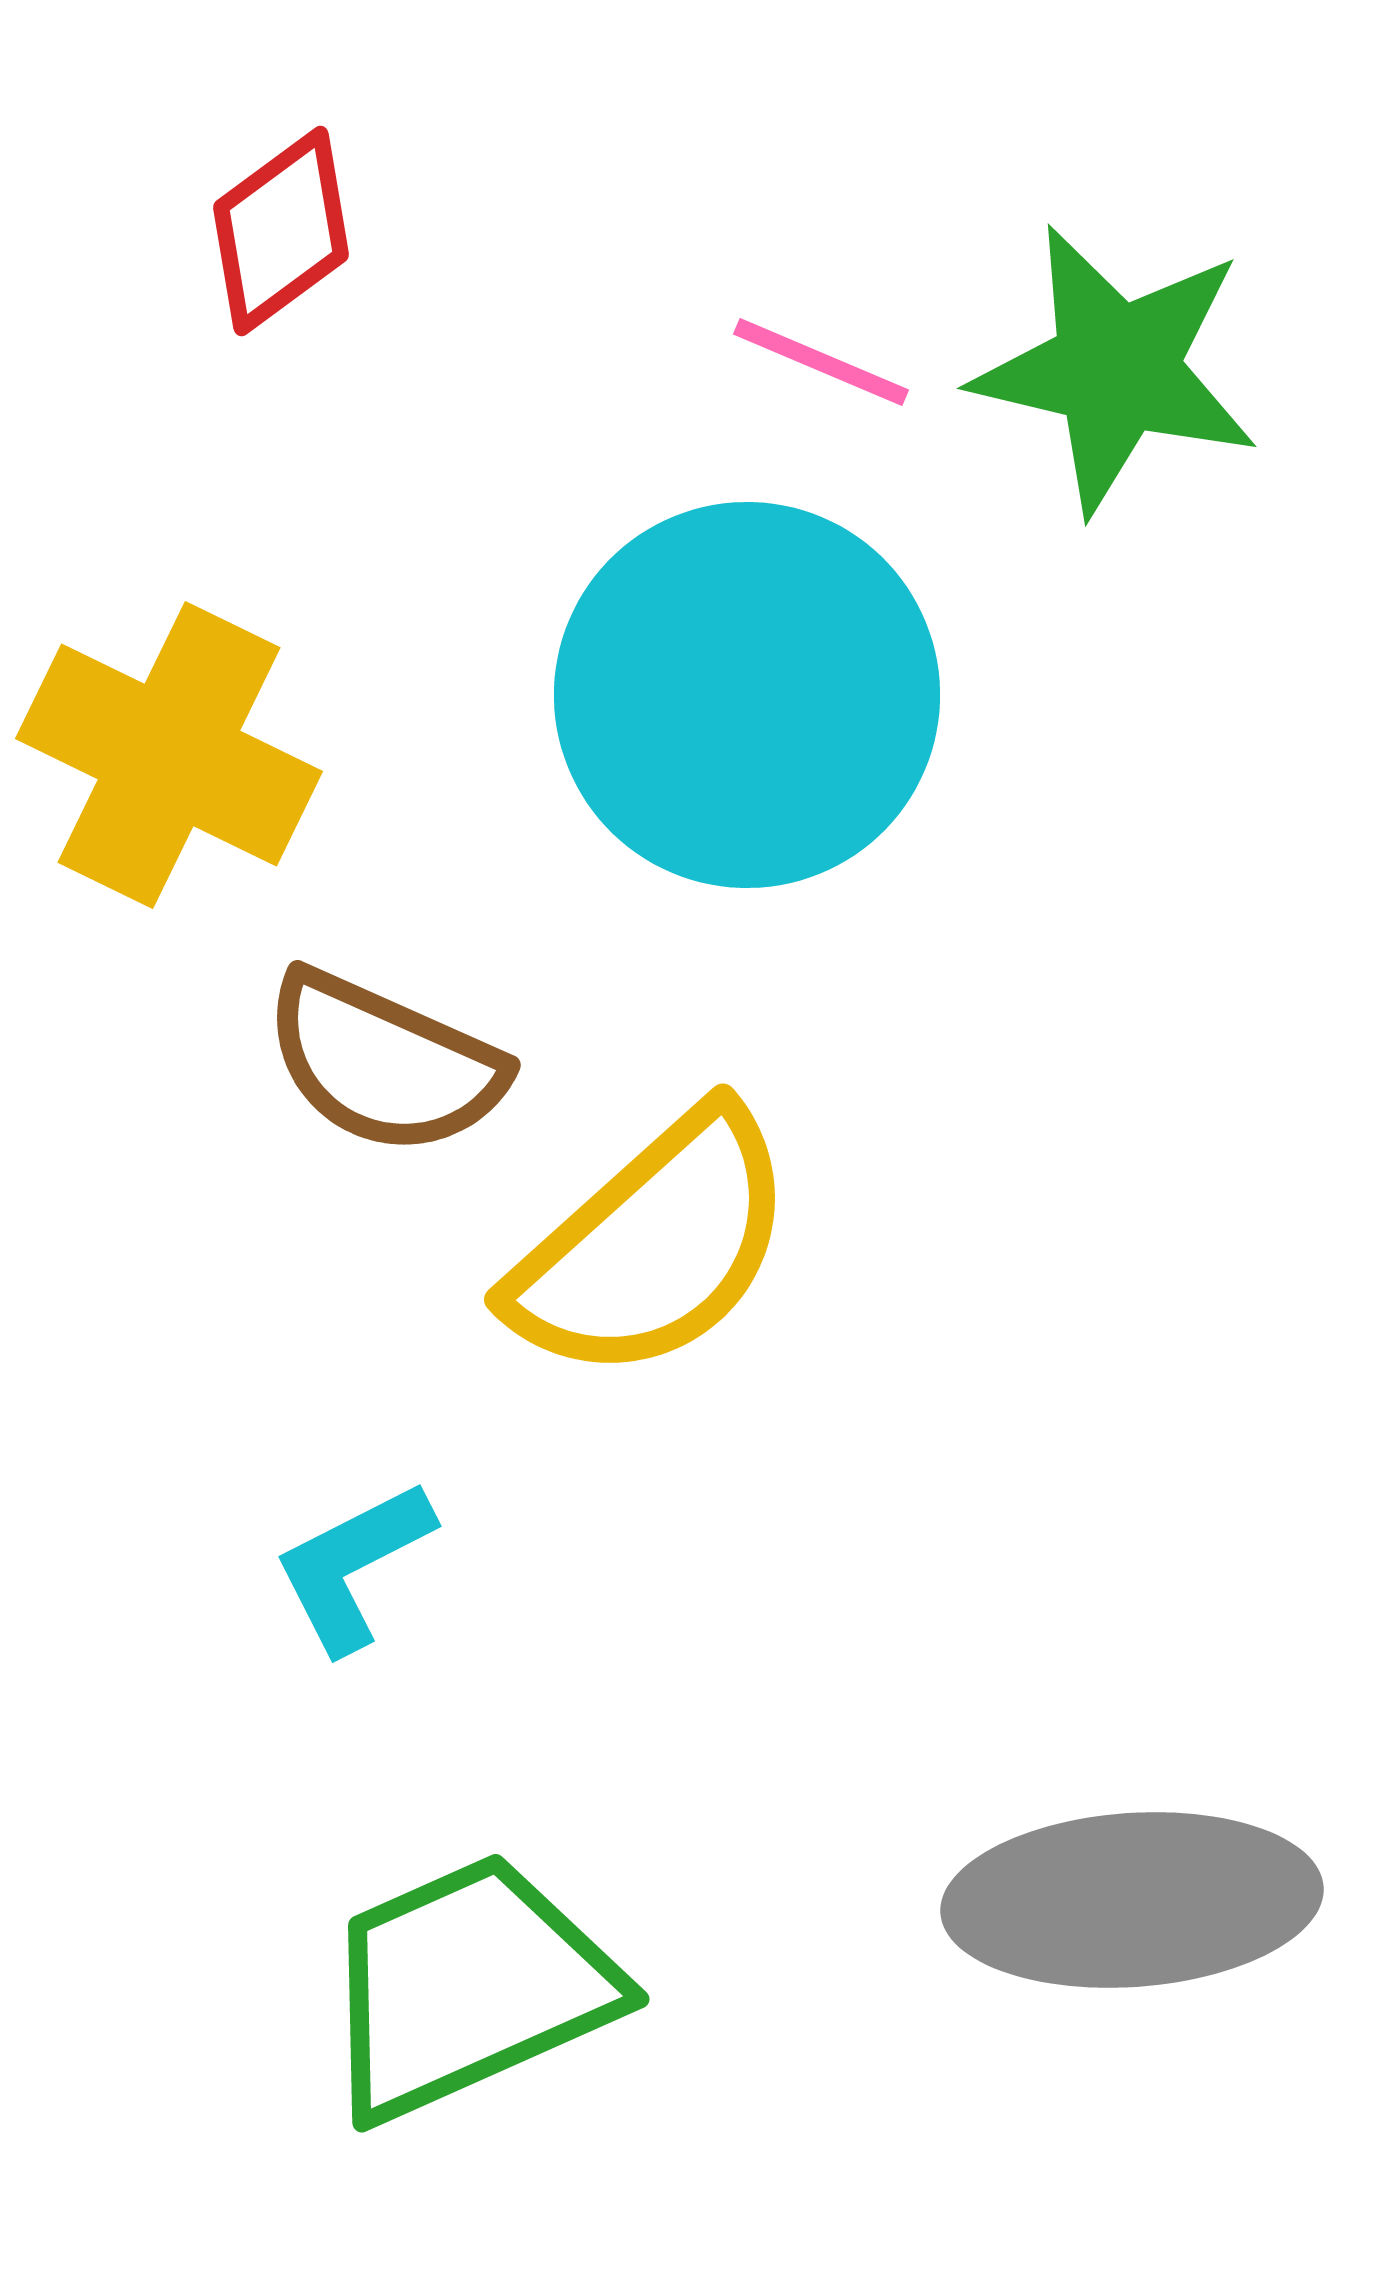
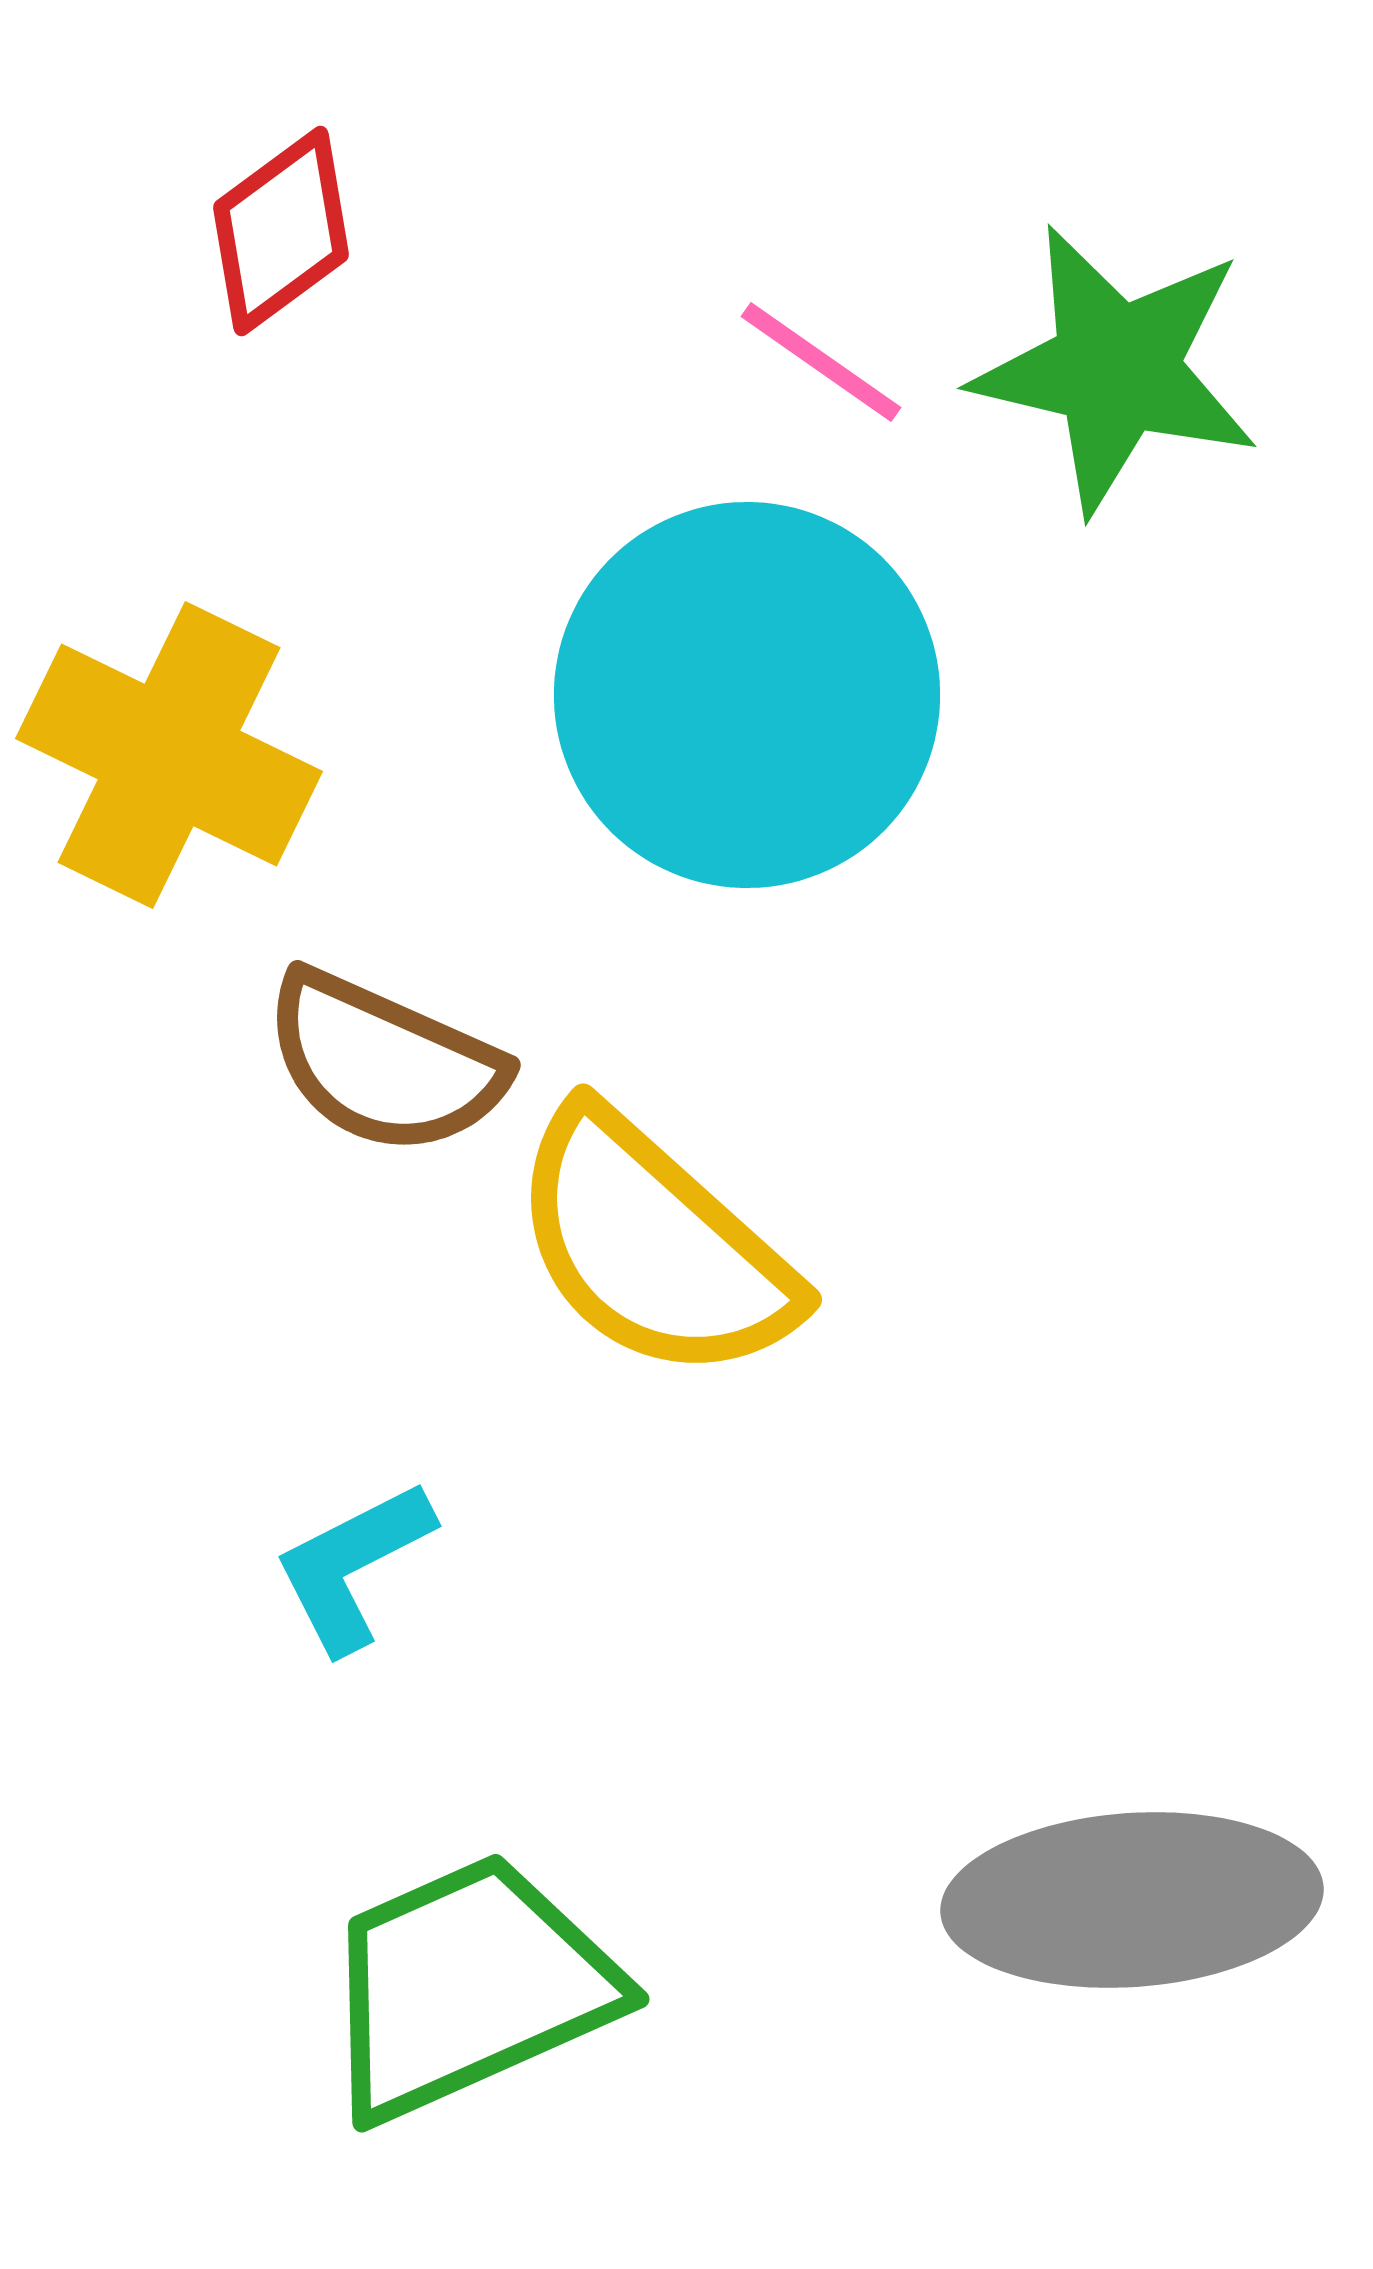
pink line: rotated 12 degrees clockwise
yellow semicircle: rotated 84 degrees clockwise
